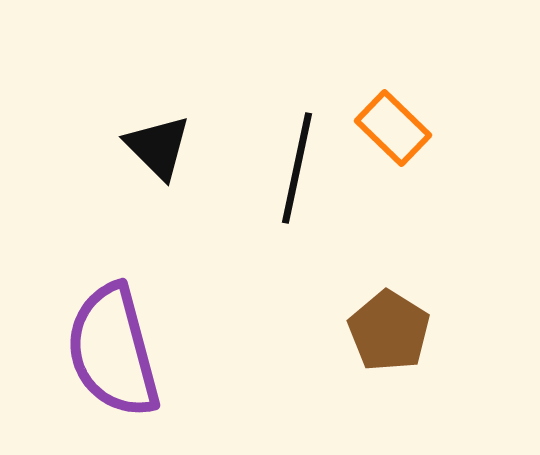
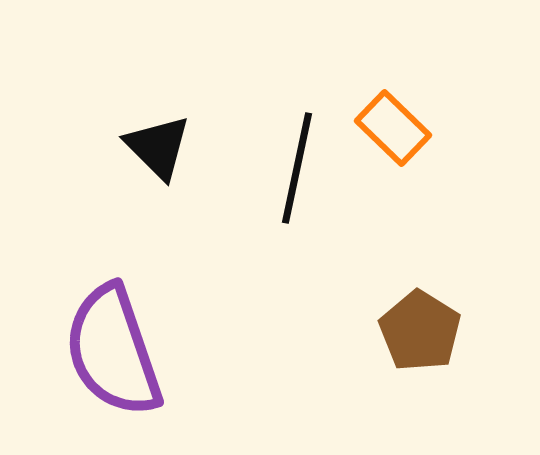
brown pentagon: moved 31 px right
purple semicircle: rotated 4 degrees counterclockwise
